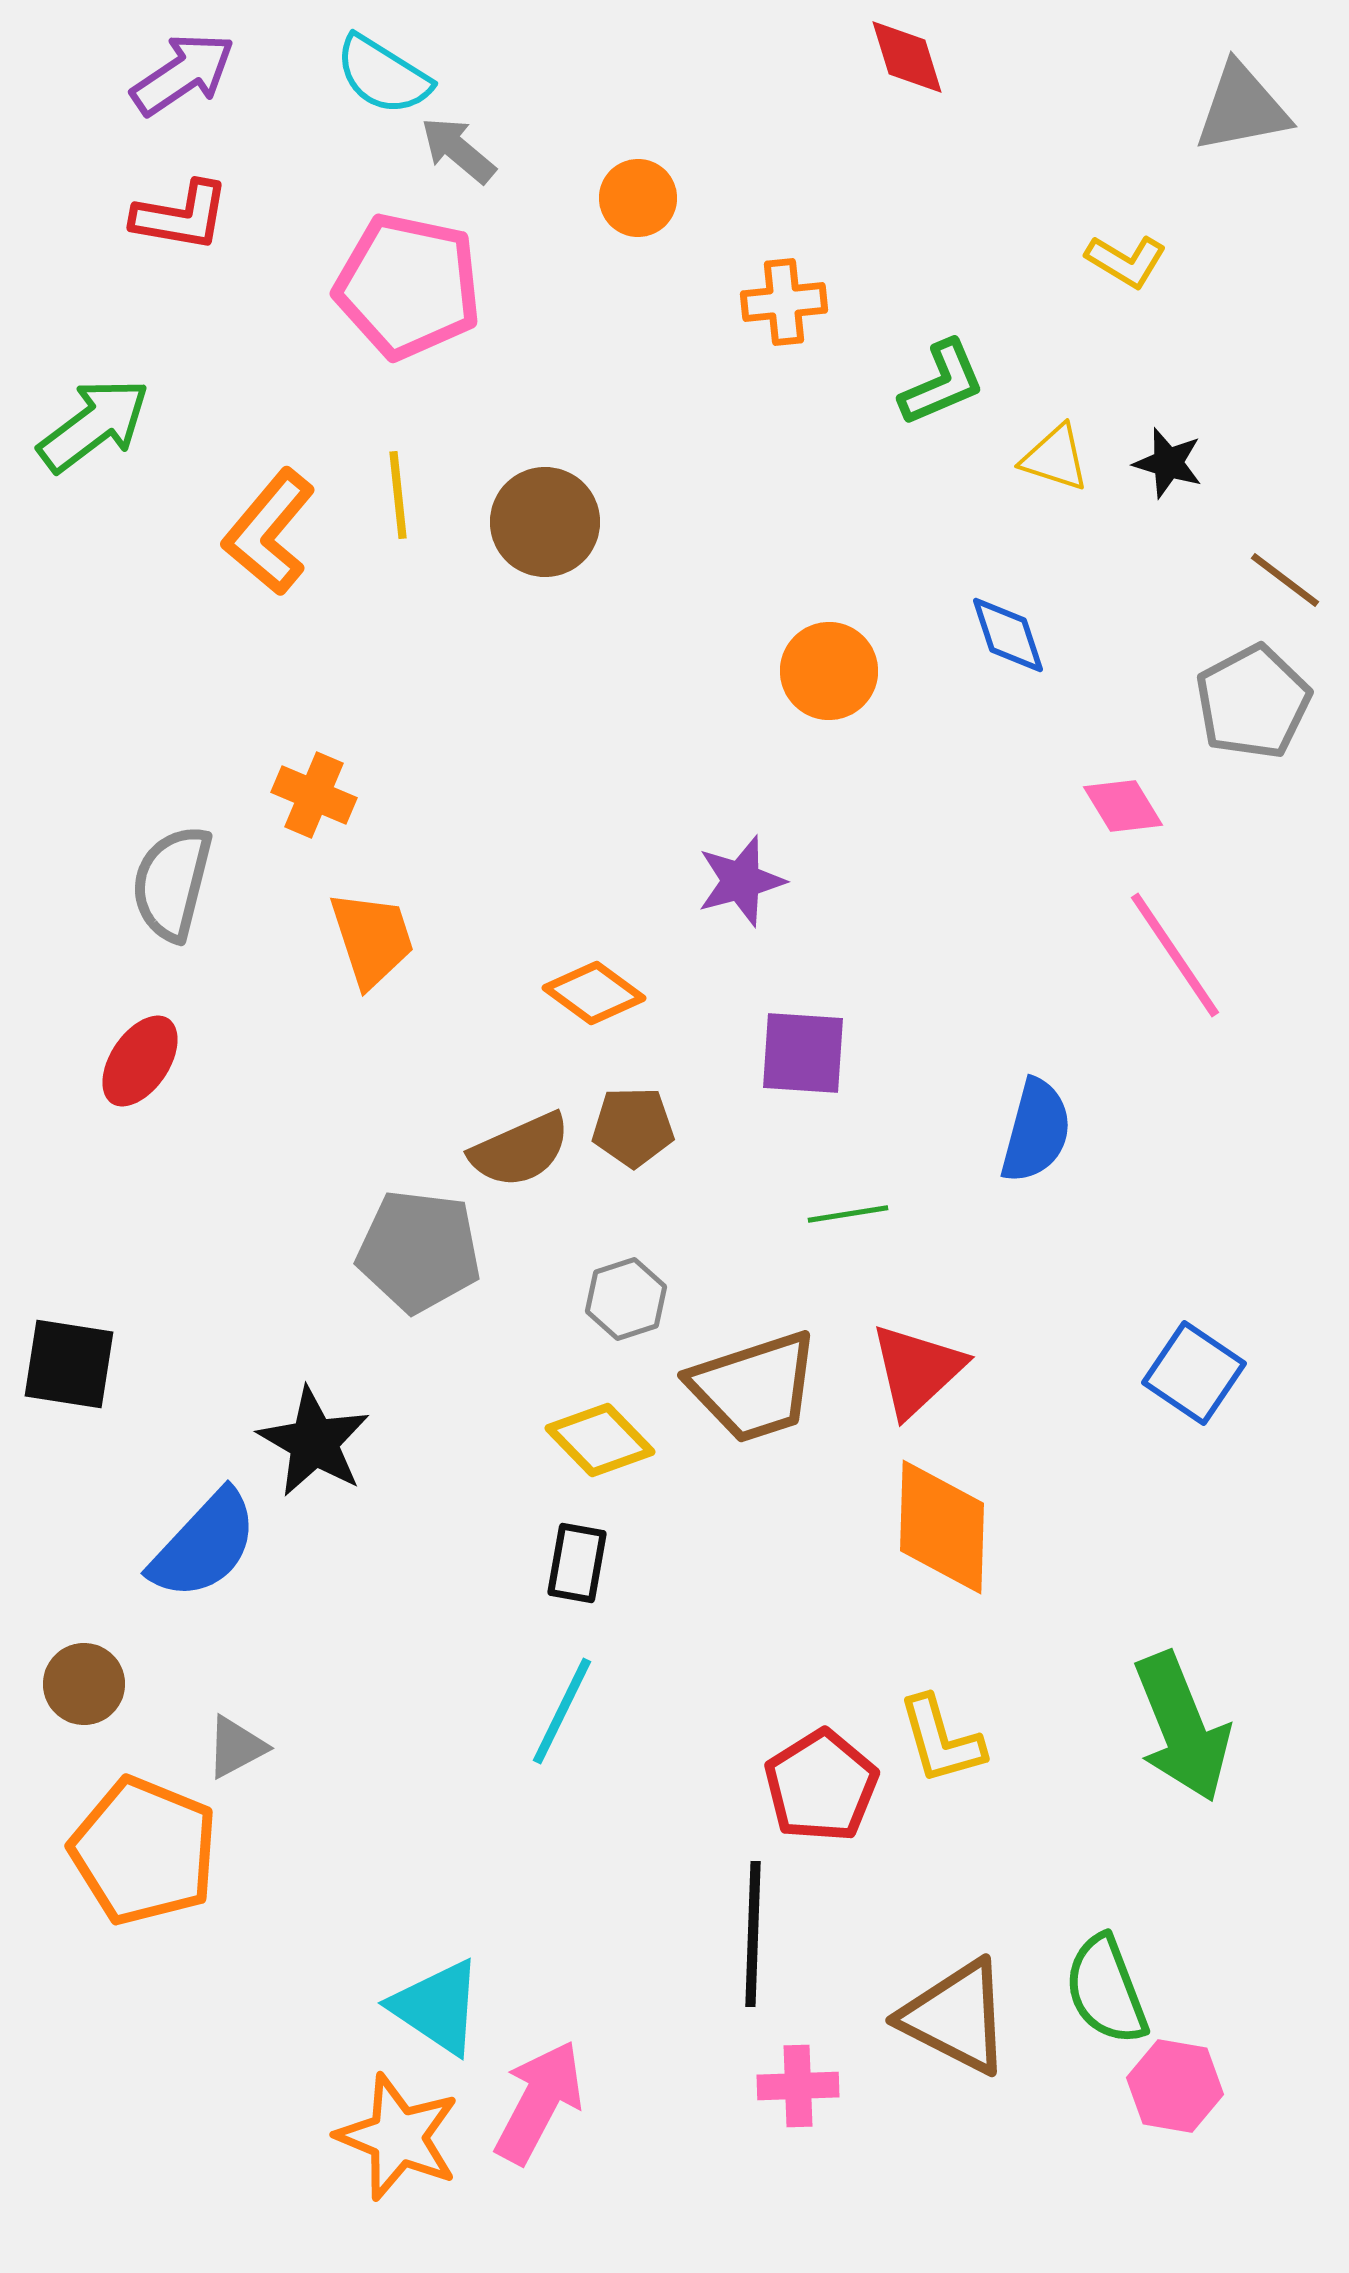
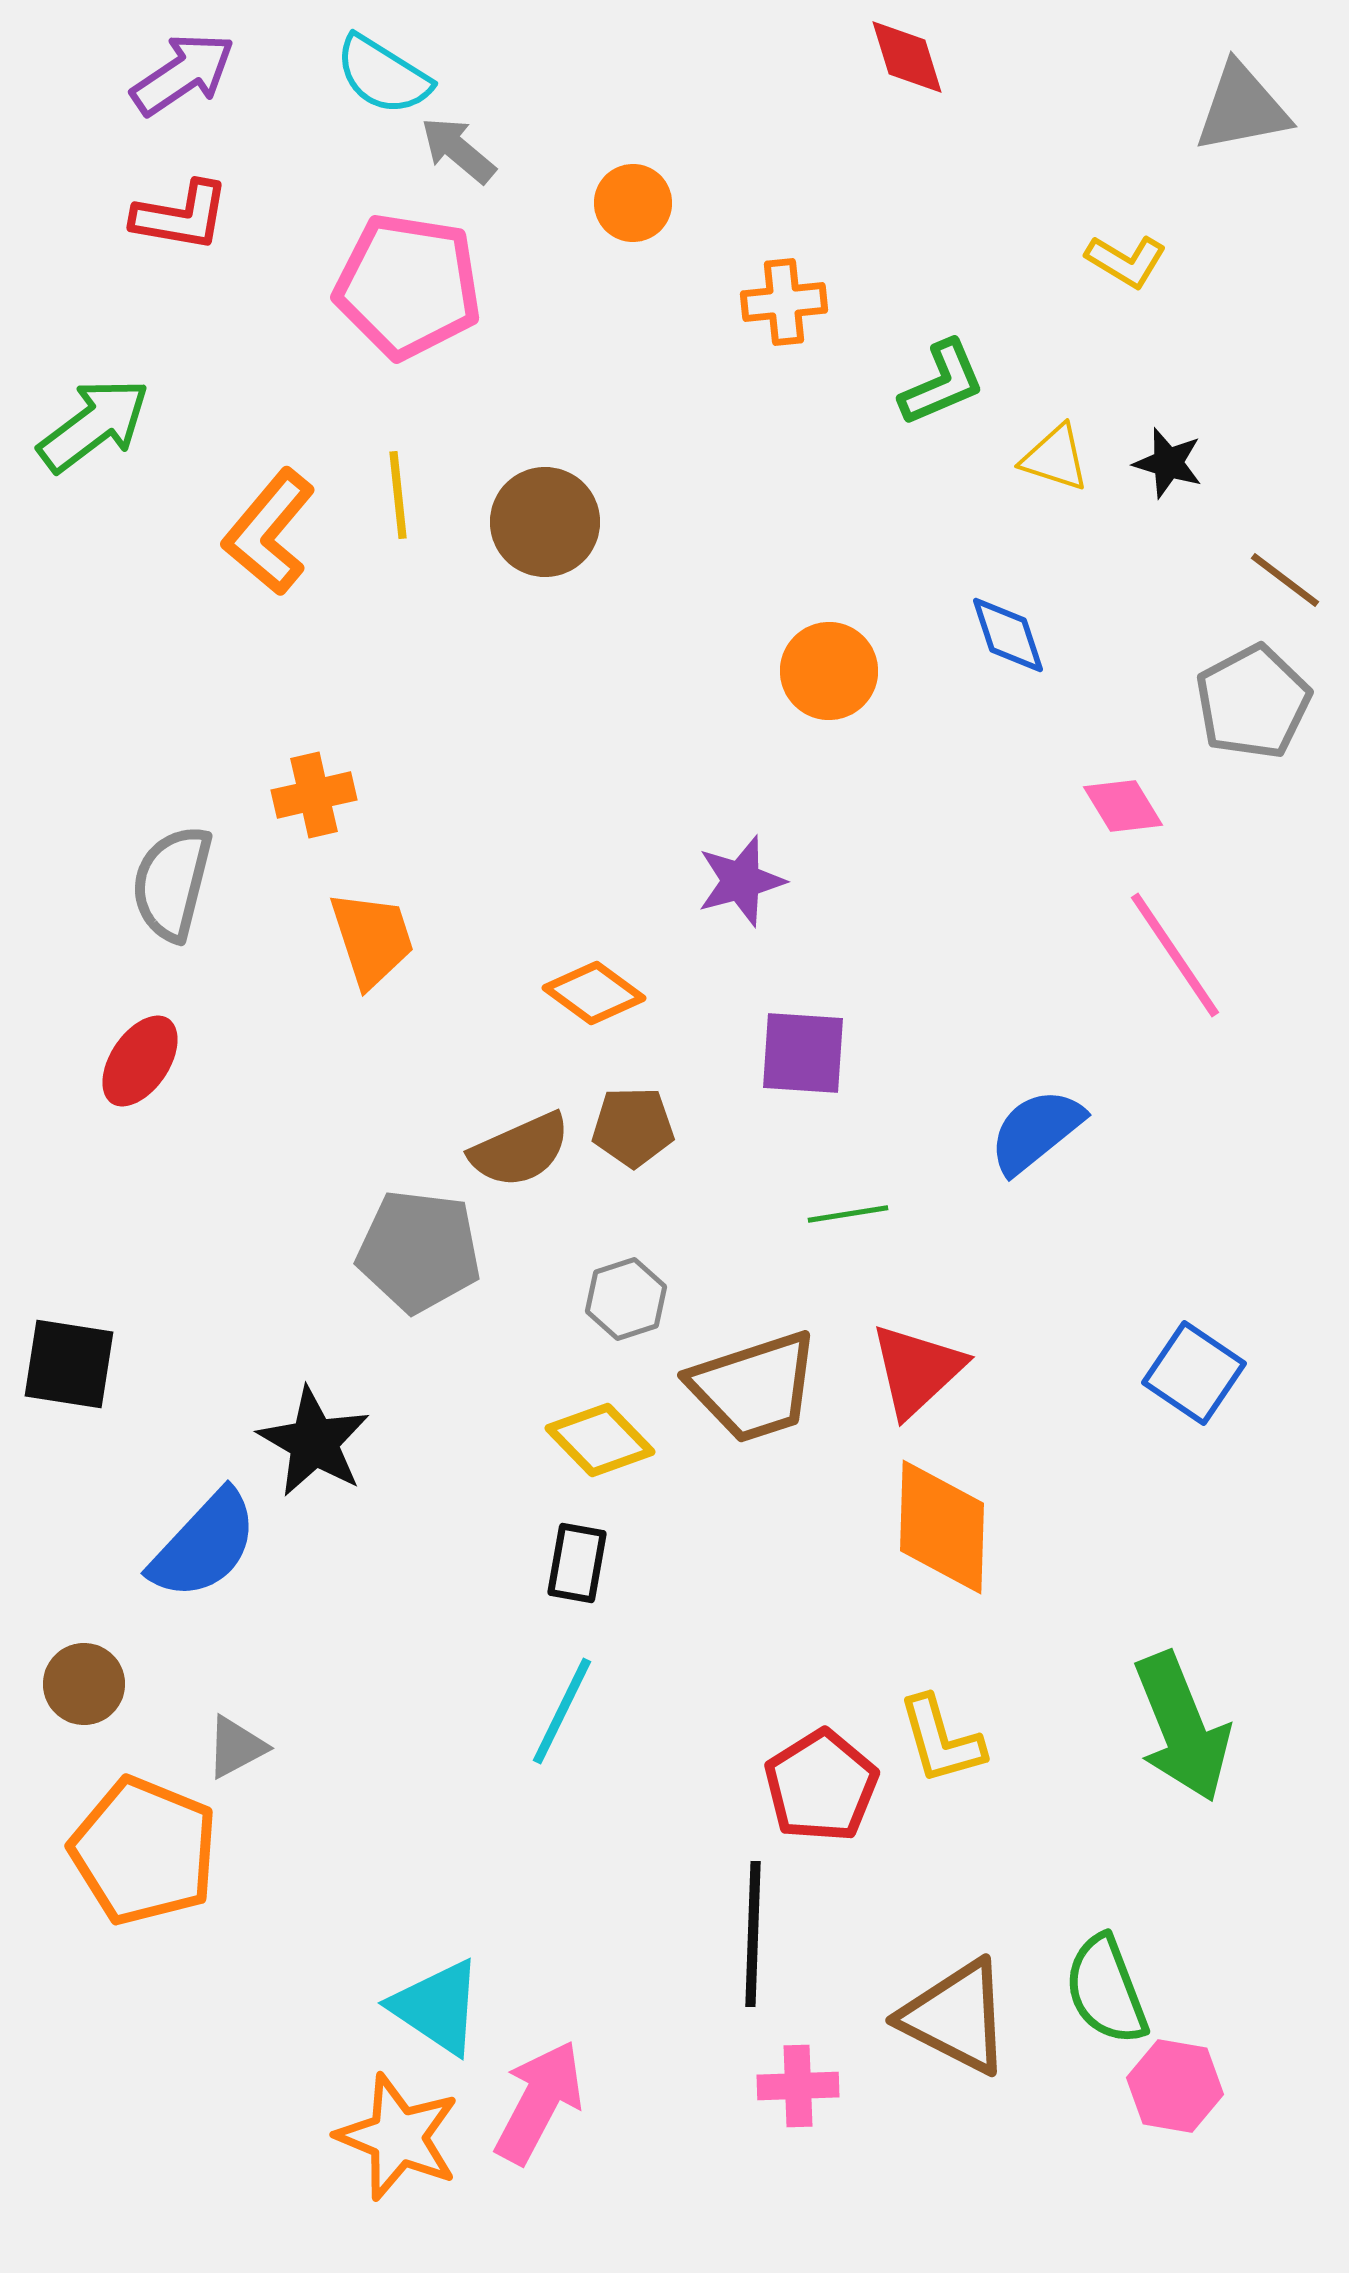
orange circle at (638, 198): moved 5 px left, 5 px down
pink pentagon at (408, 286): rotated 3 degrees counterclockwise
orange cross at (314, 795): rotated 36 degrees counterclockwise
blue semicircle at (1036, 1131): rotated 144 degrees counterclockwise
